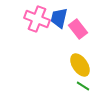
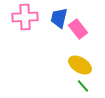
pink cross: moved 12 px left, 2 px up; rotated 25 degrees counterclockwise
yellow ellipse: rotated 25 degrees counterclockwise
green line: rotated 16 degrees clockwise
